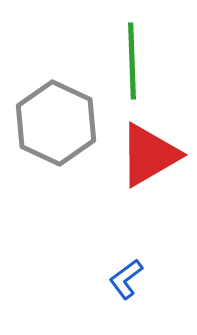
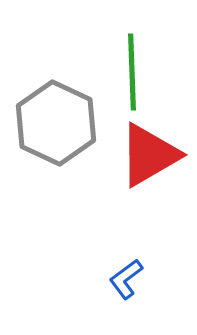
green line: moved 11 px down
